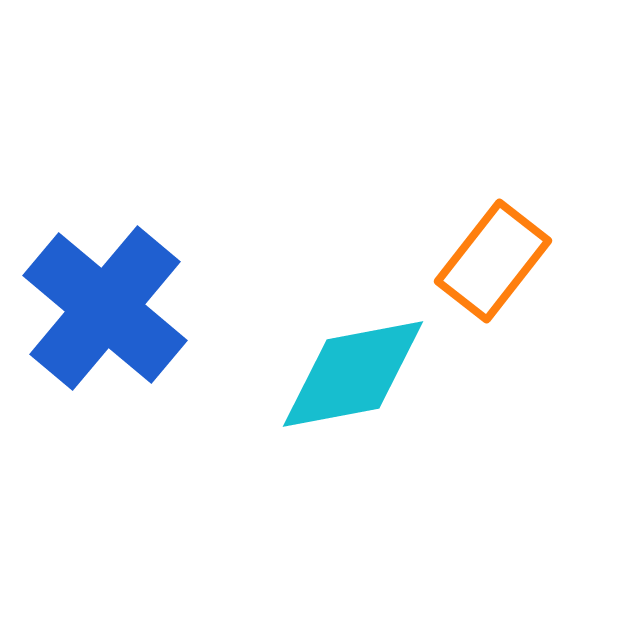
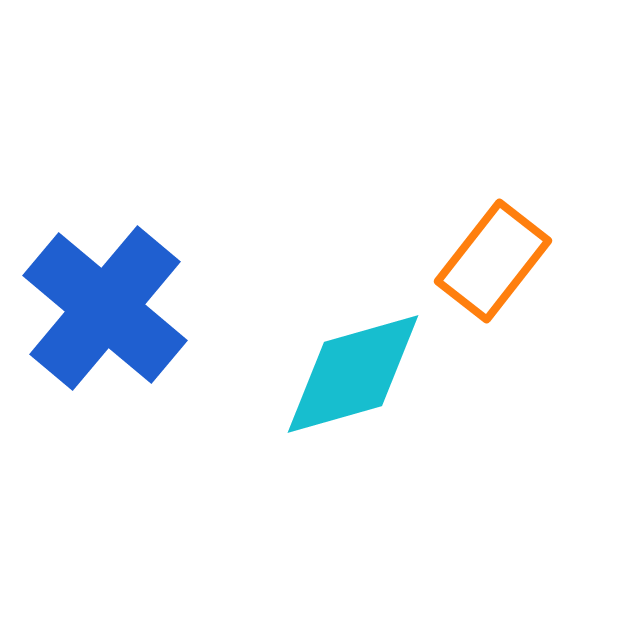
cyan diamond: rotated 5 degrees counterclockwise
